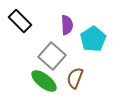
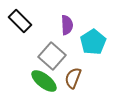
cyan pentagon: moved 3 px down
brown semicircle: moved 2 px left
